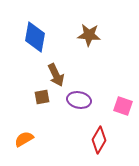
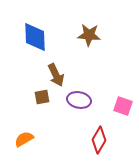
blue diamond: rotated 12 degrees counterclockwise
